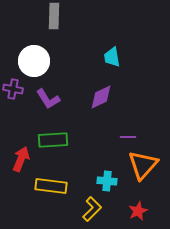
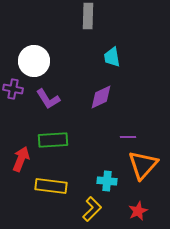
gray rectangle: moved 34 px right
